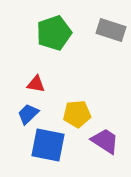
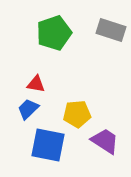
blue trapezoid: moved 5 px up
